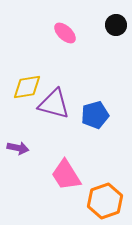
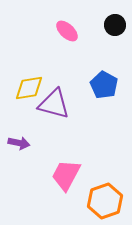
black circle: moved 1 px left
pink ellipse: moved 2 px right, 2 px up
yellow diamond: moved 2 px right, 1 px down
blue pentagon: moved 9 px right, 30 px up; rotated 28 degrees counterclockwise
purple arrow: moved 1 px right, 5 px up
pink trapezoid: rotated 60 degrees clockwise
